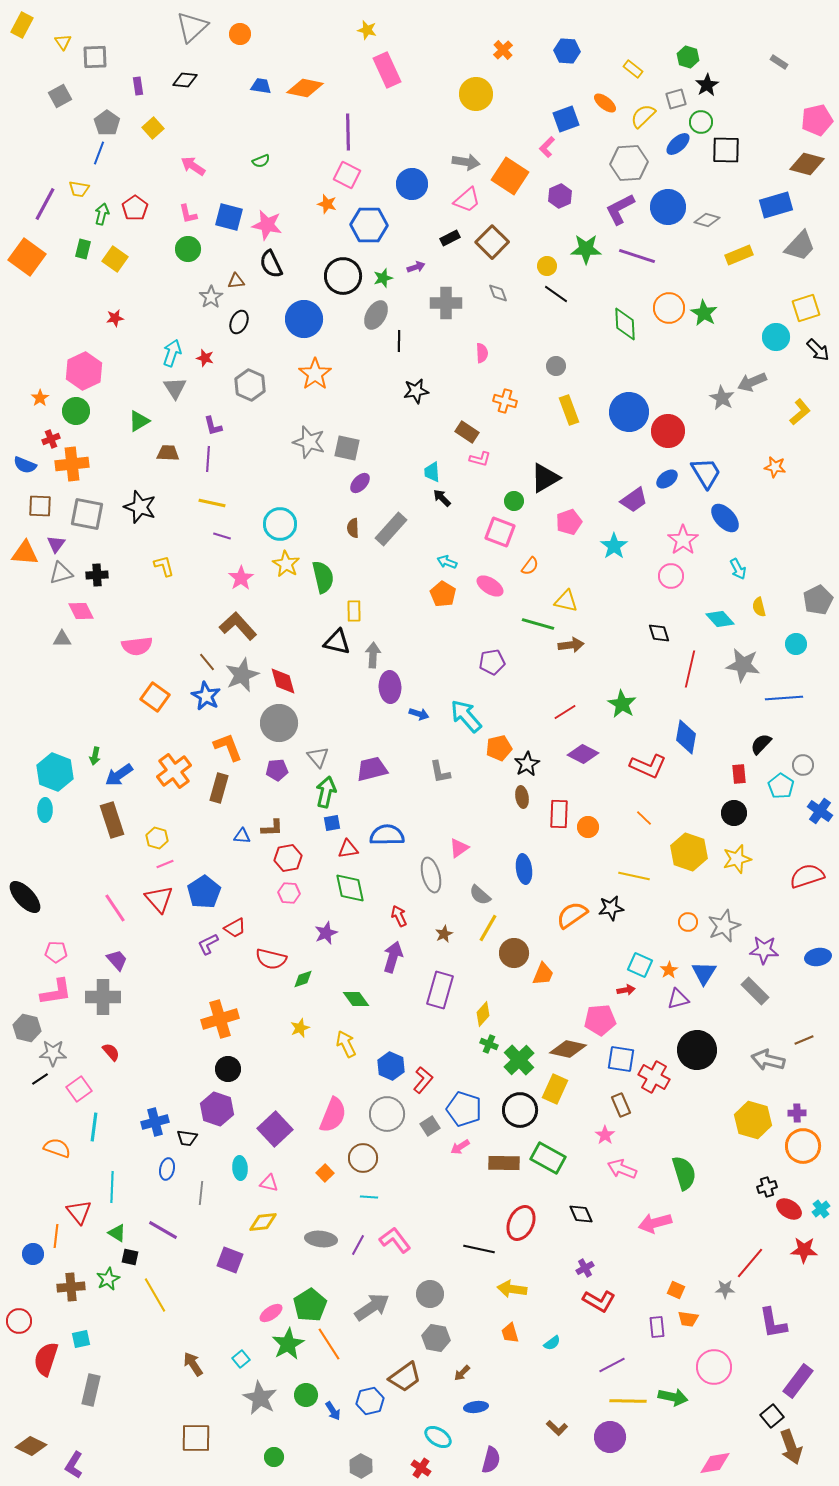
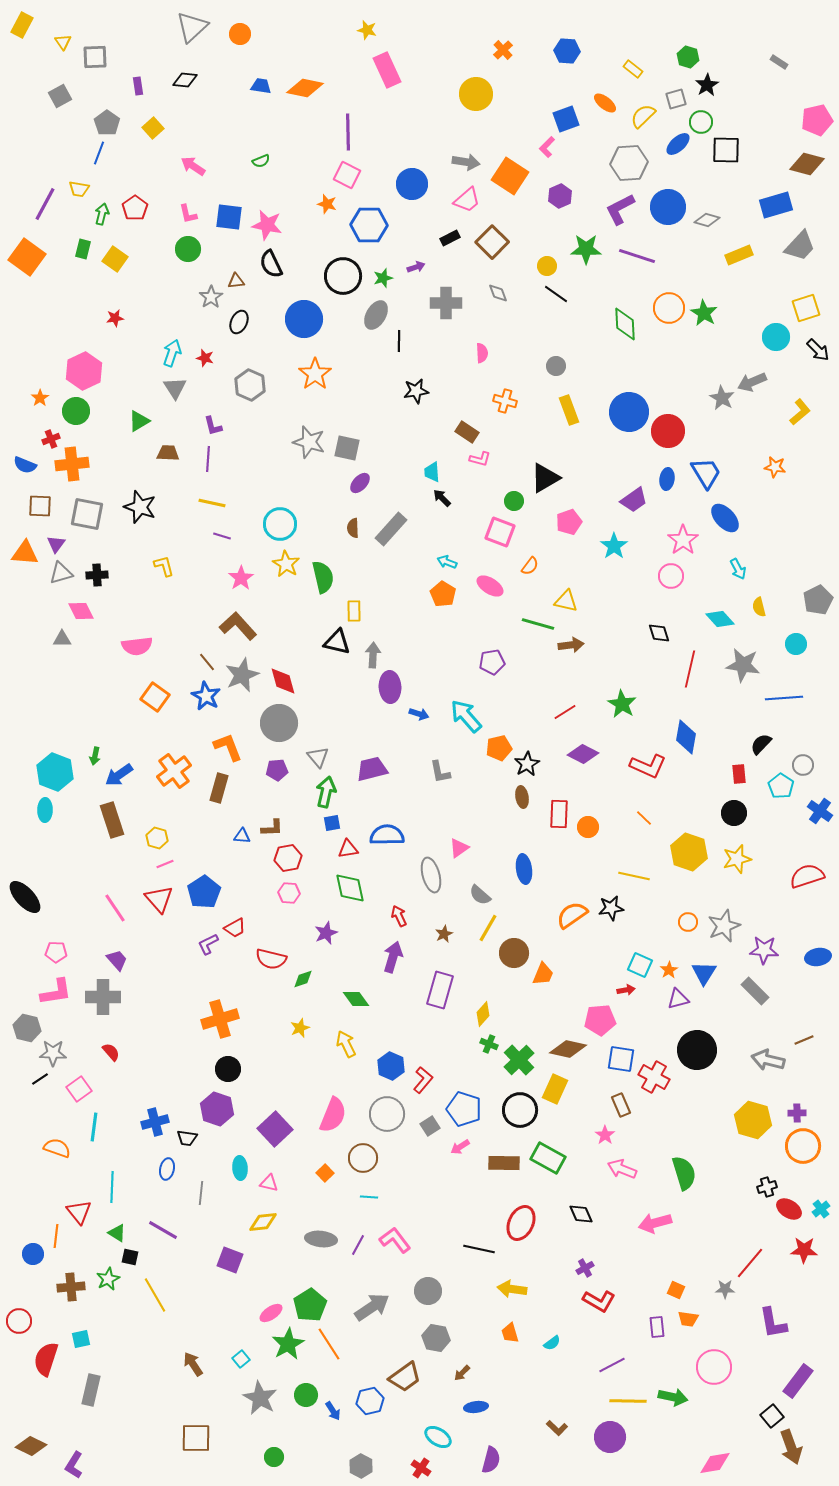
blue square at (229, 217): rotated 8 degrees counterclockwise
blue ellipse at (667, 479): rotated 45 degrees counterclockwise
gray circle at (430, 1294): moved 2 px left, 3 px up
